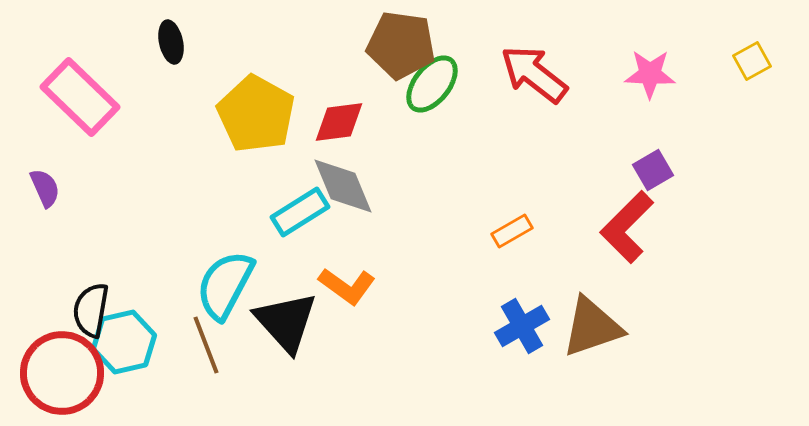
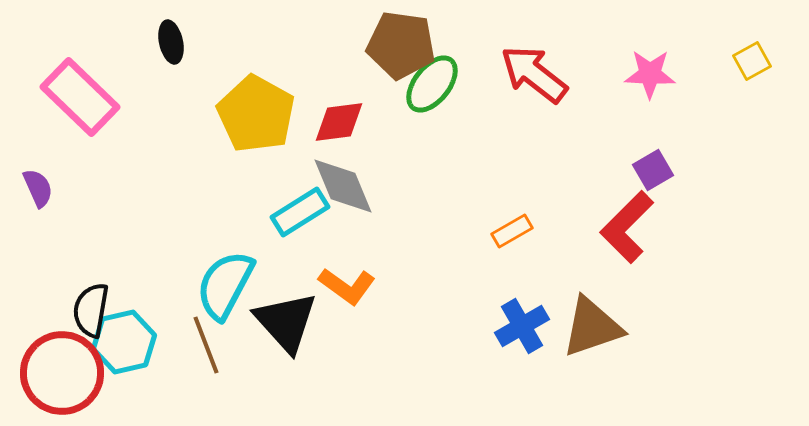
purple semicircle: moved 7 px left
